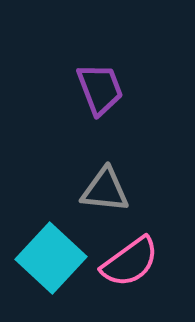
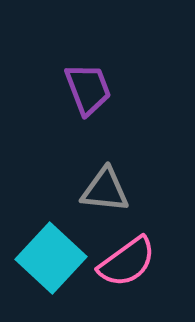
purple trapezoid: moved 12 px left
pink semicircle: moved 3 px left
